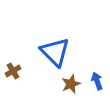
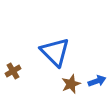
blue arrow: rotated 90 degrees clockwise
